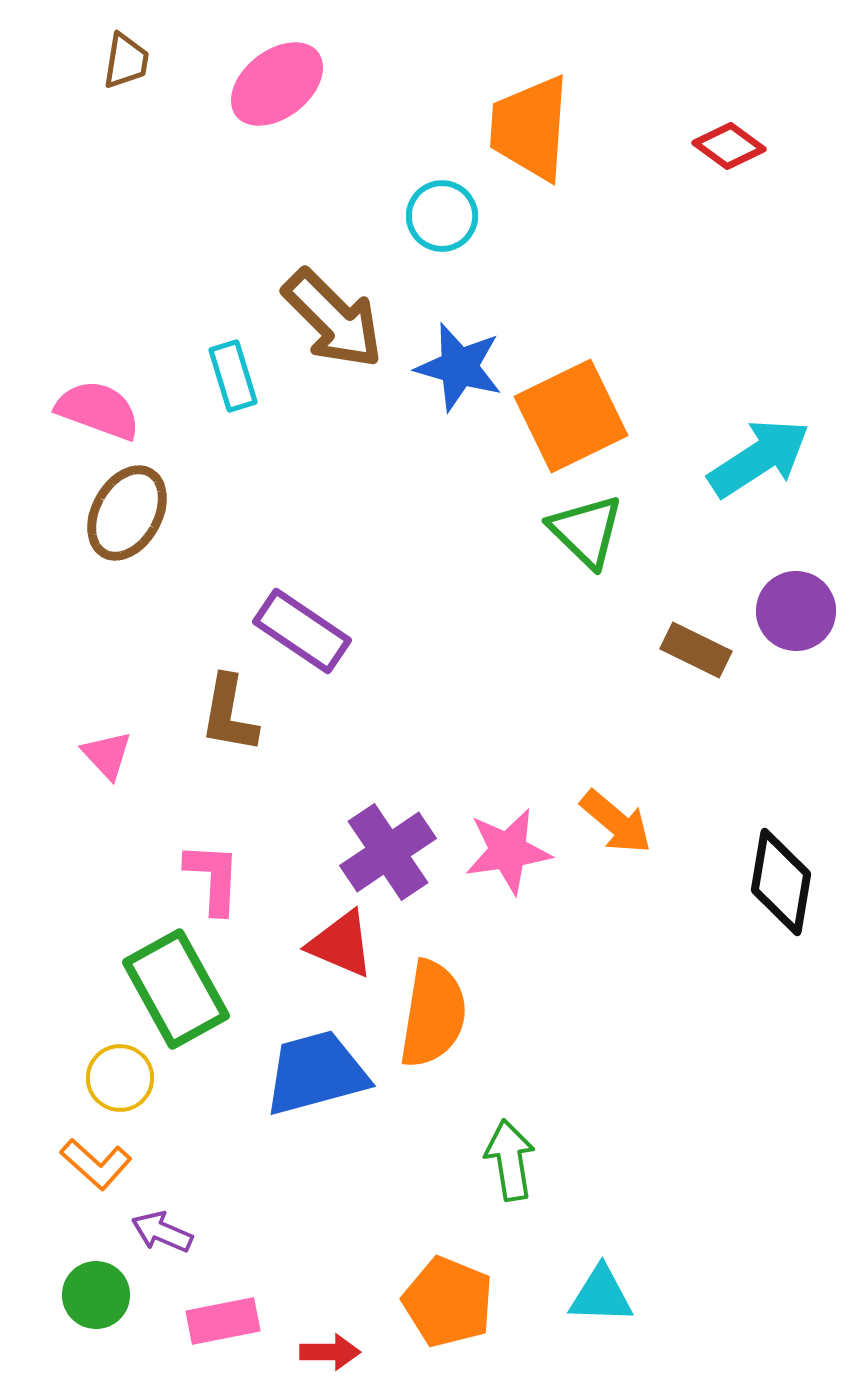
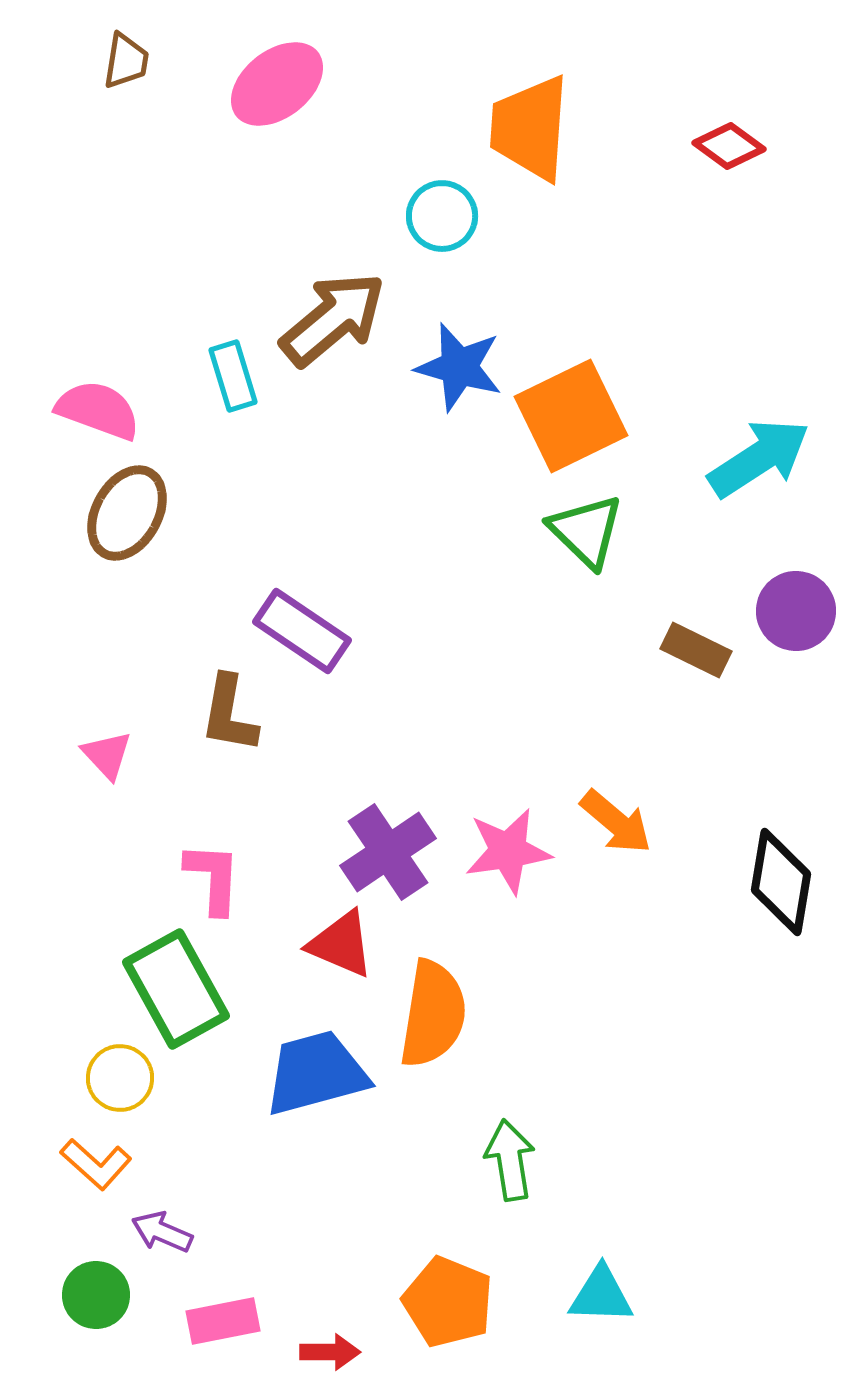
brown arrow: rotated 85 degrees counterclockwise
